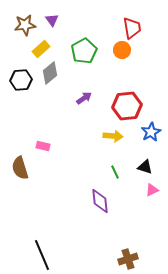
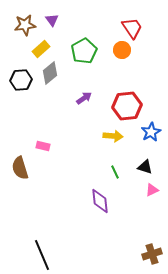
red trapezoid: rotated 25 degrees counterclockwise
brown cross: moved 24 px right, 5 px up
